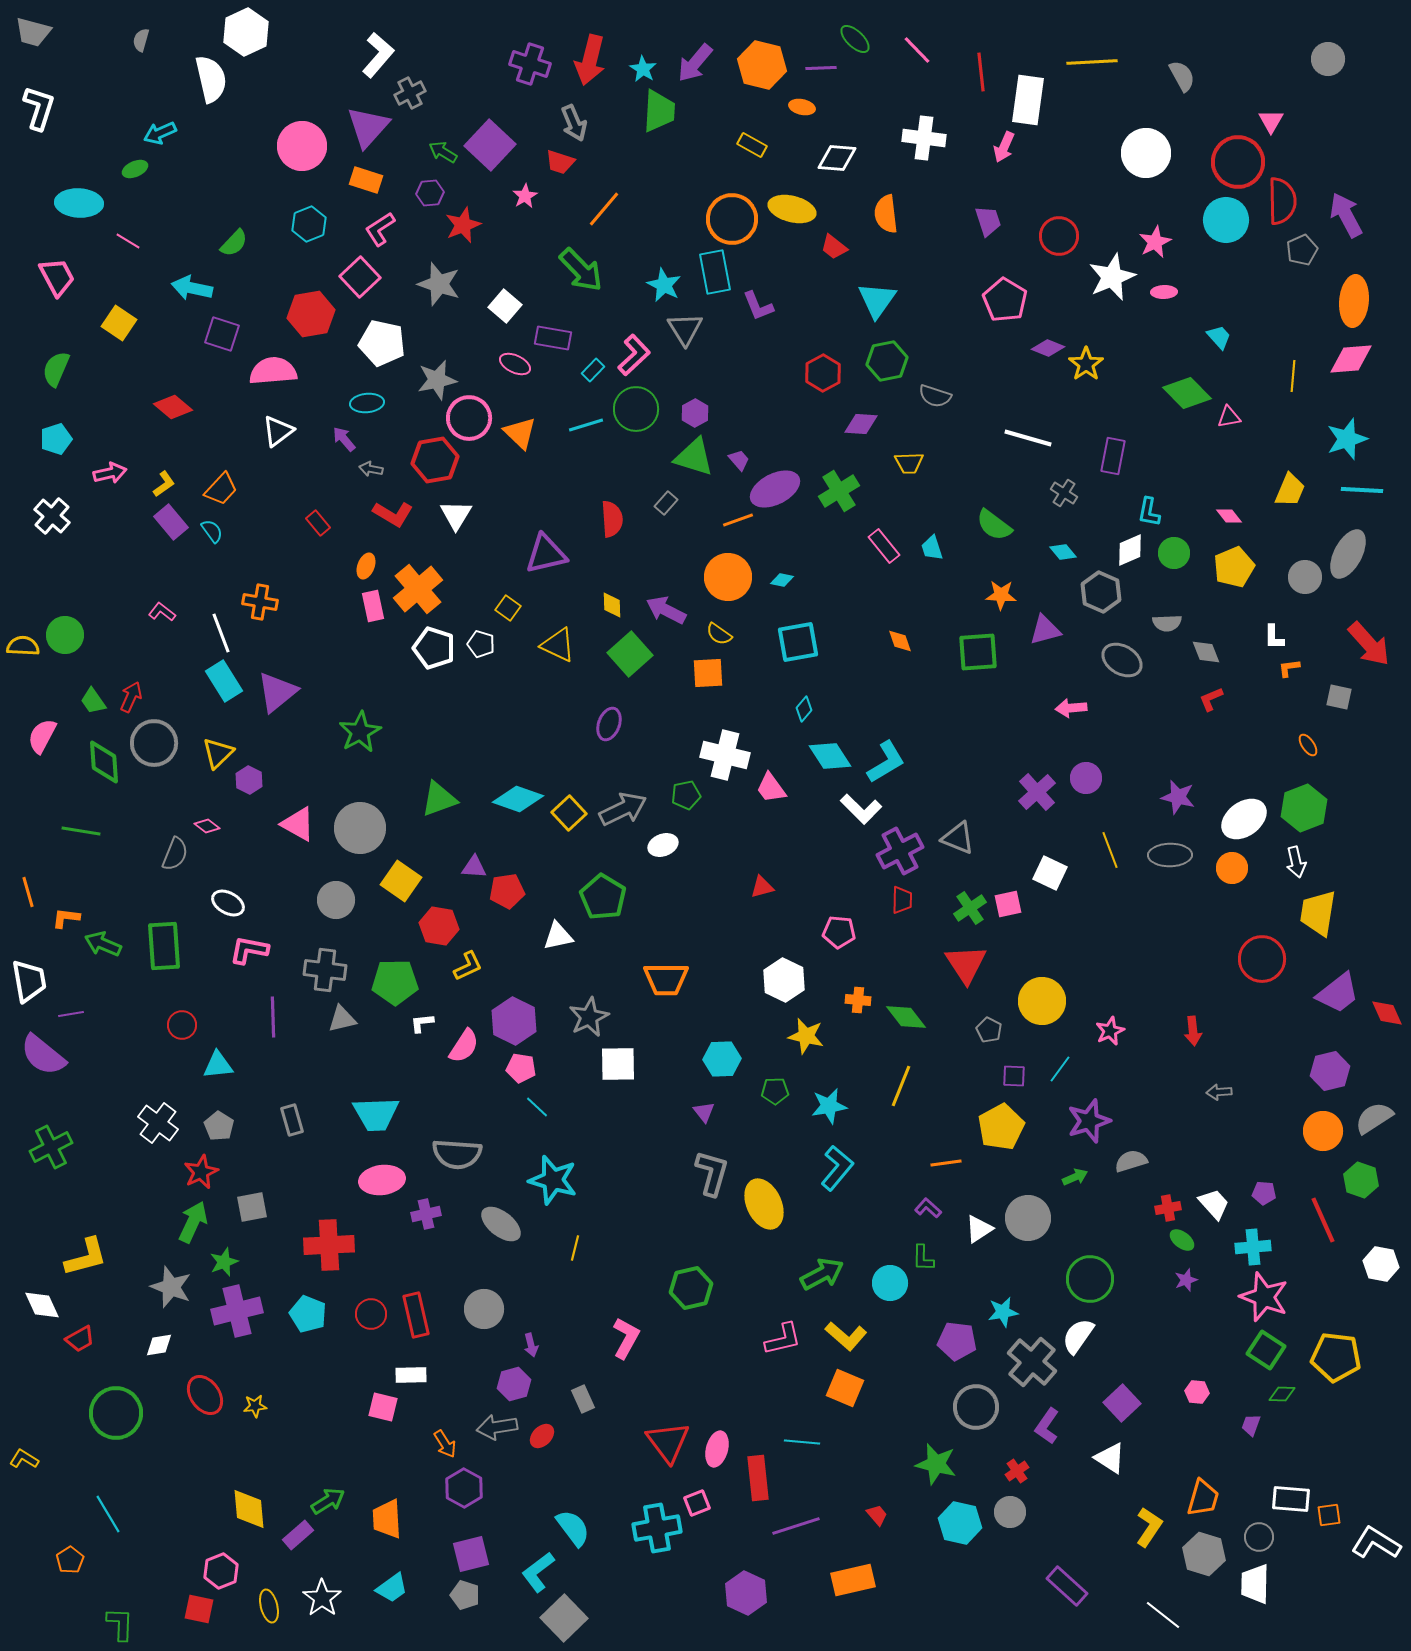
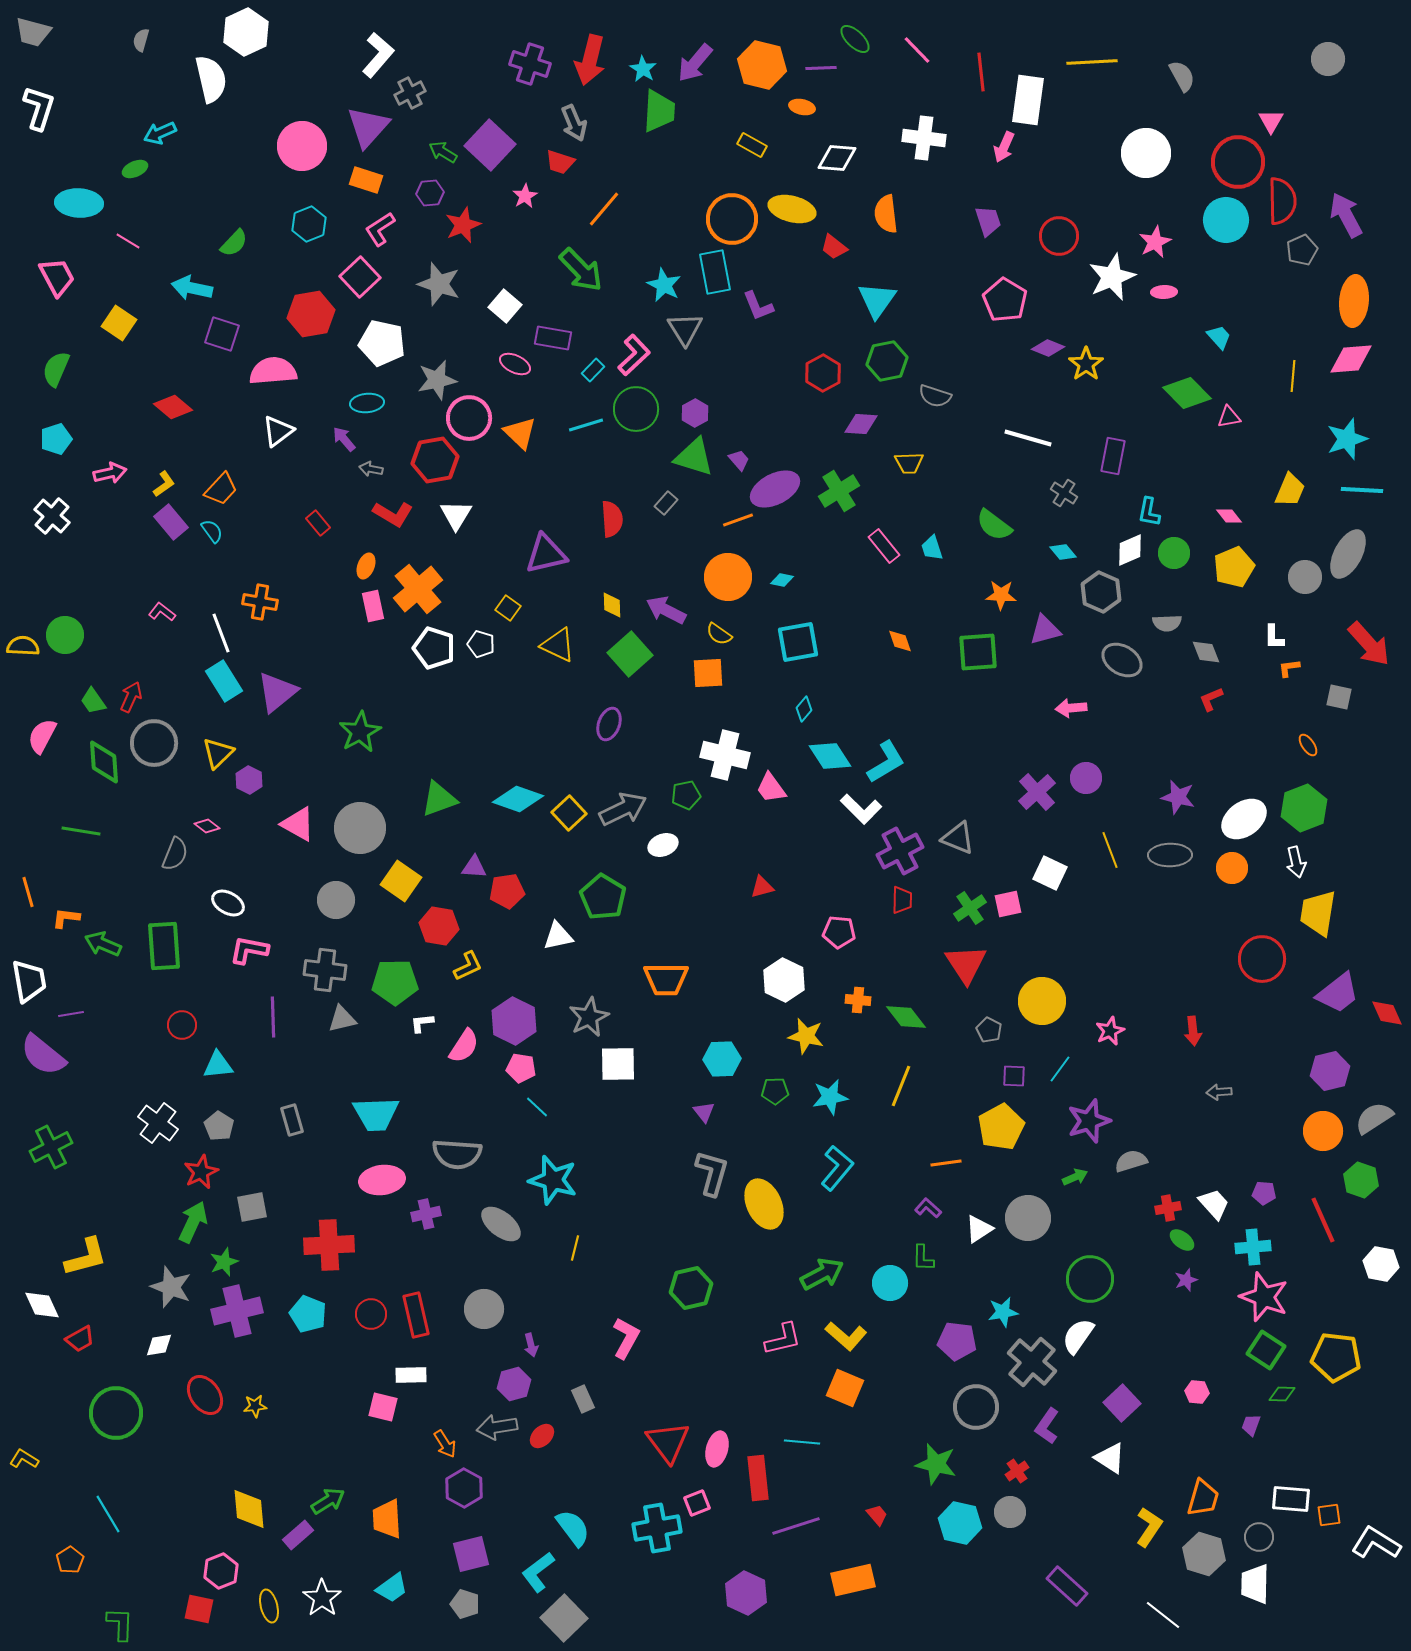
cyan star at (829, 1106): moved 1 px right, 9 px up
gray pentagon at (465, 1595): moved 9 px down
